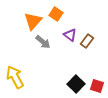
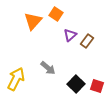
purple triangle: rotated 40 degrees clockwise
gray arrow: moved 5 px right, 26 px down
yellow arrow: moved 1 px right, 2 px down; rotated 55 degrees clockwise
